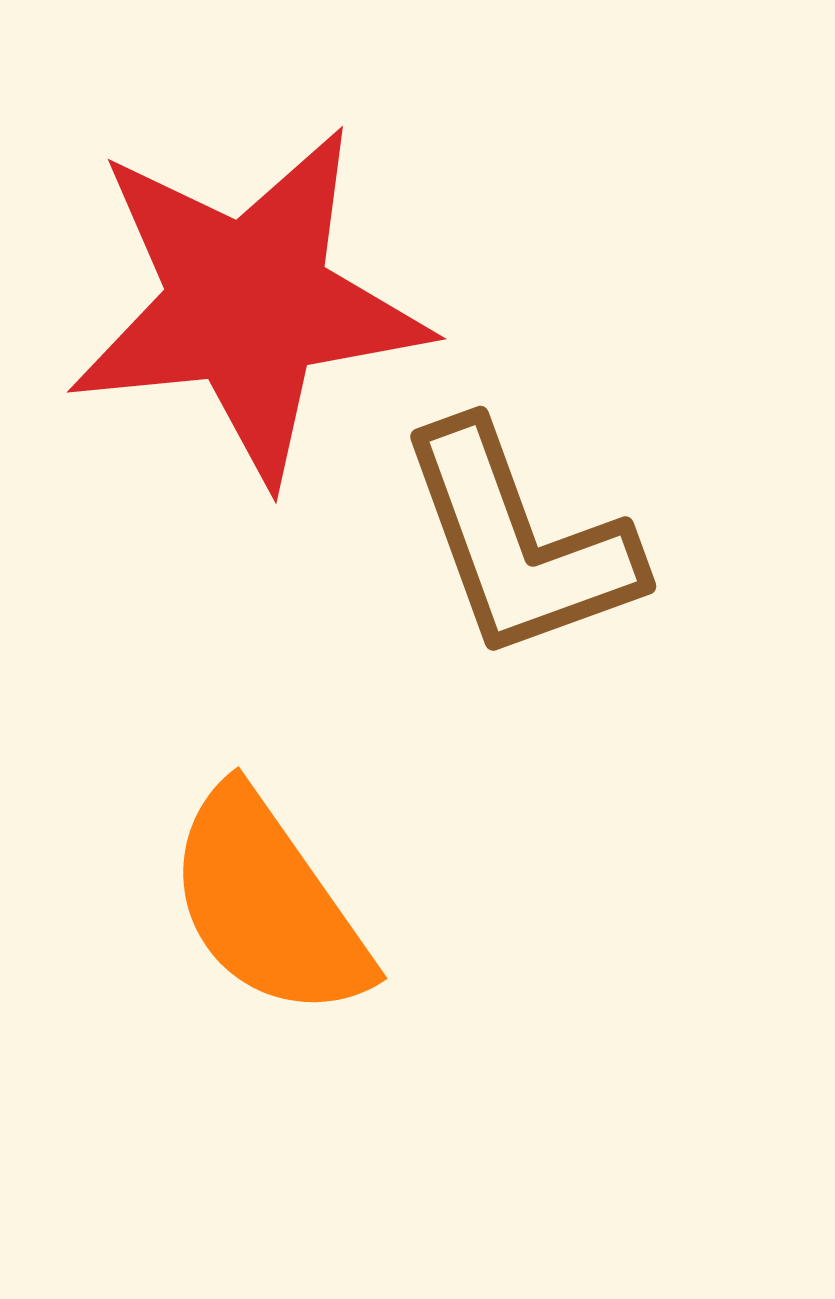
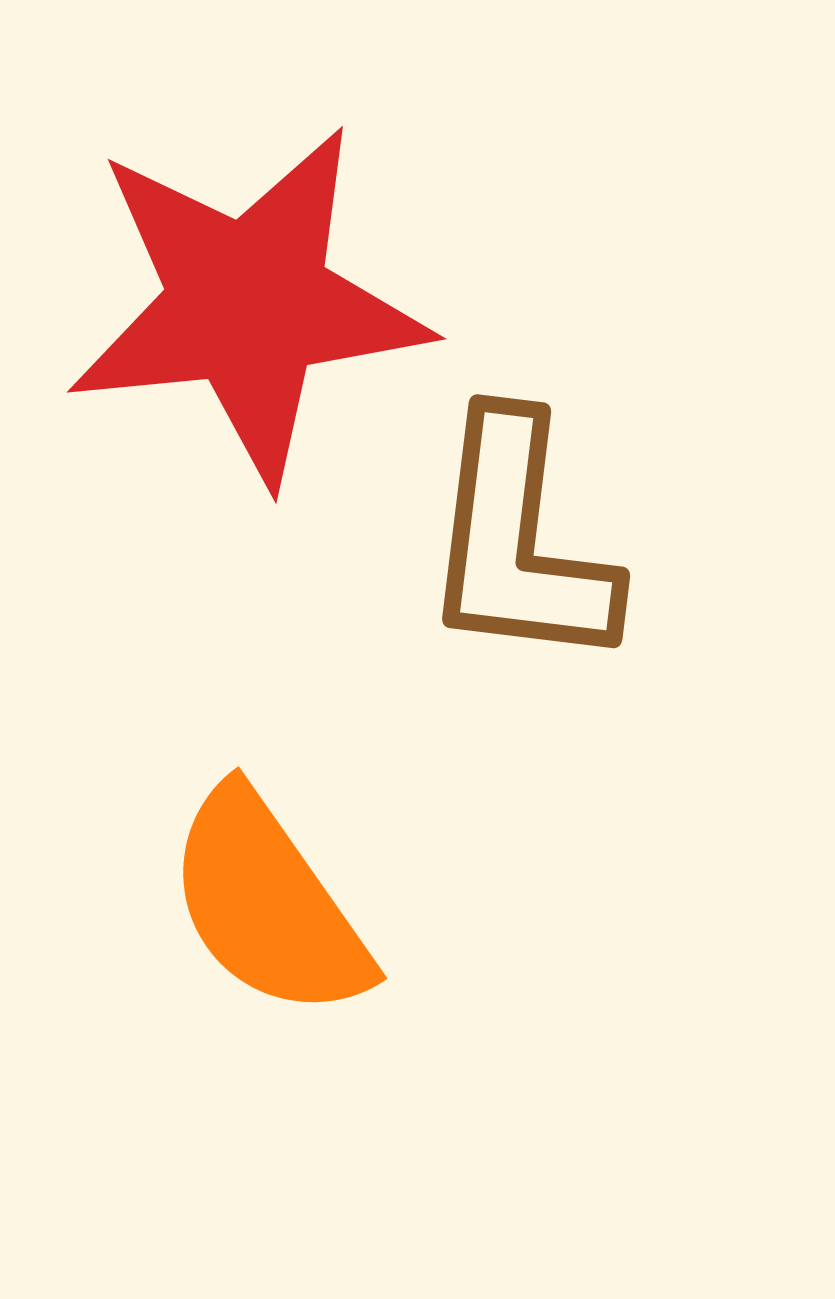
brown L-shape: rotated 27 degrees clockwise
